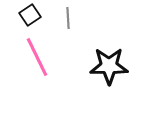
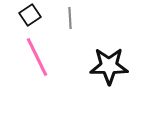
gray line: moved 2 px right
